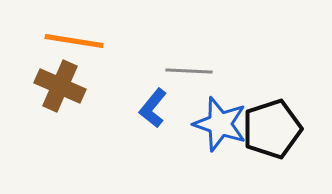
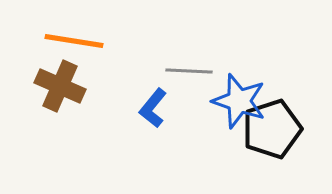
blue star: moved 19 px right, 23 px up
